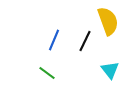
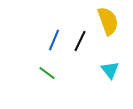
black line: moved 5 px left
